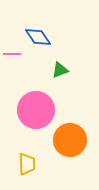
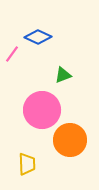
blue diamond: rotated 32 degrees counterclockwise
pink line: rotated 54 degrees counterclockwise
green triangle: moved 3 px right, 5 px down
pink circle: moved 6 px right
